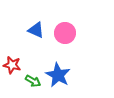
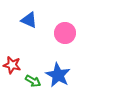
blue triangle: moved 7 px left, 10 px up
